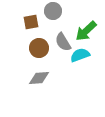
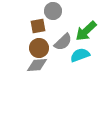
brown square: moved 7 px right, 4 px down
gray semicircle: rotated 102 degrees counterclockwise
gray diamond: moved 2 px left, 13 px up
